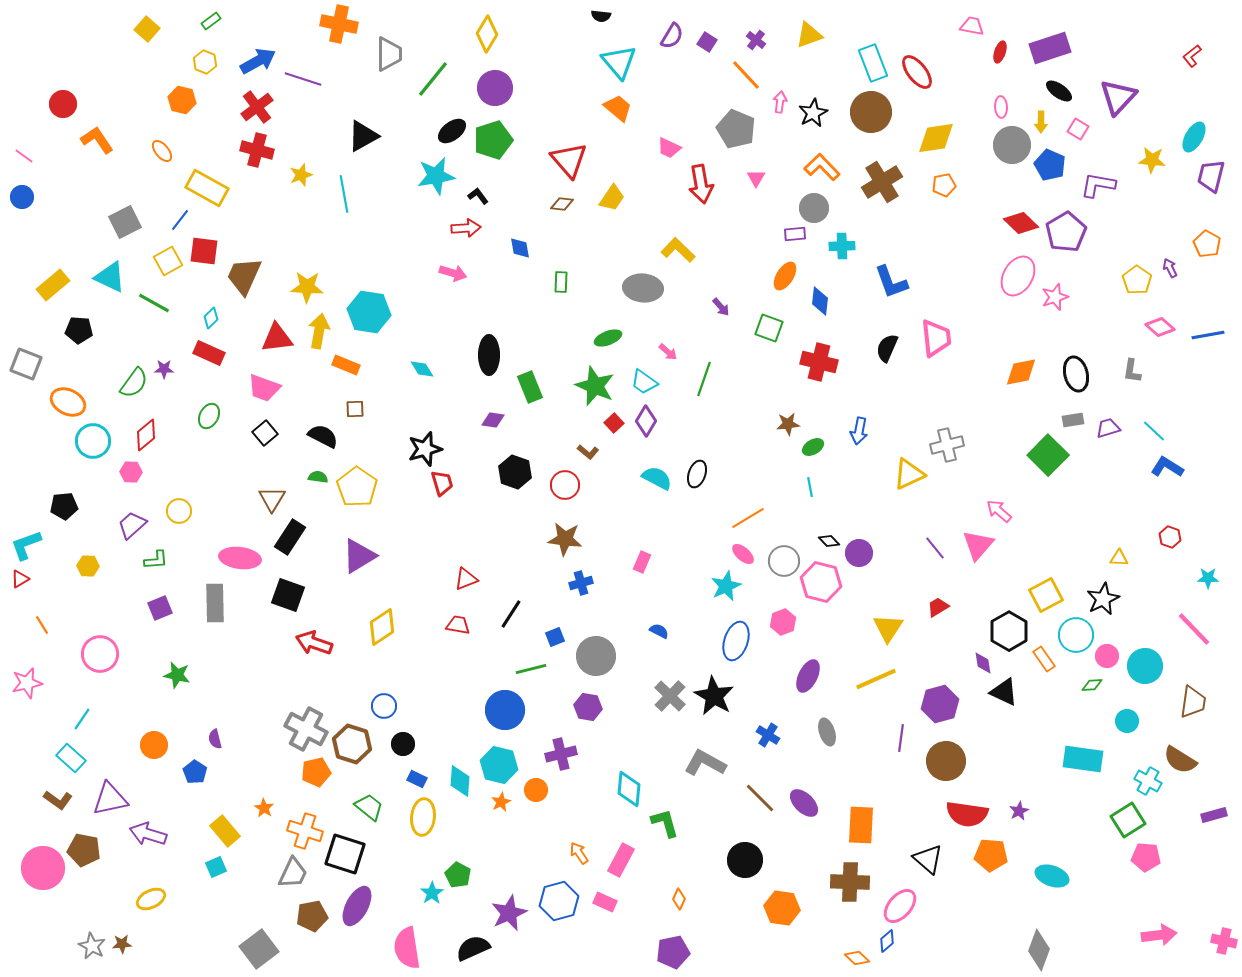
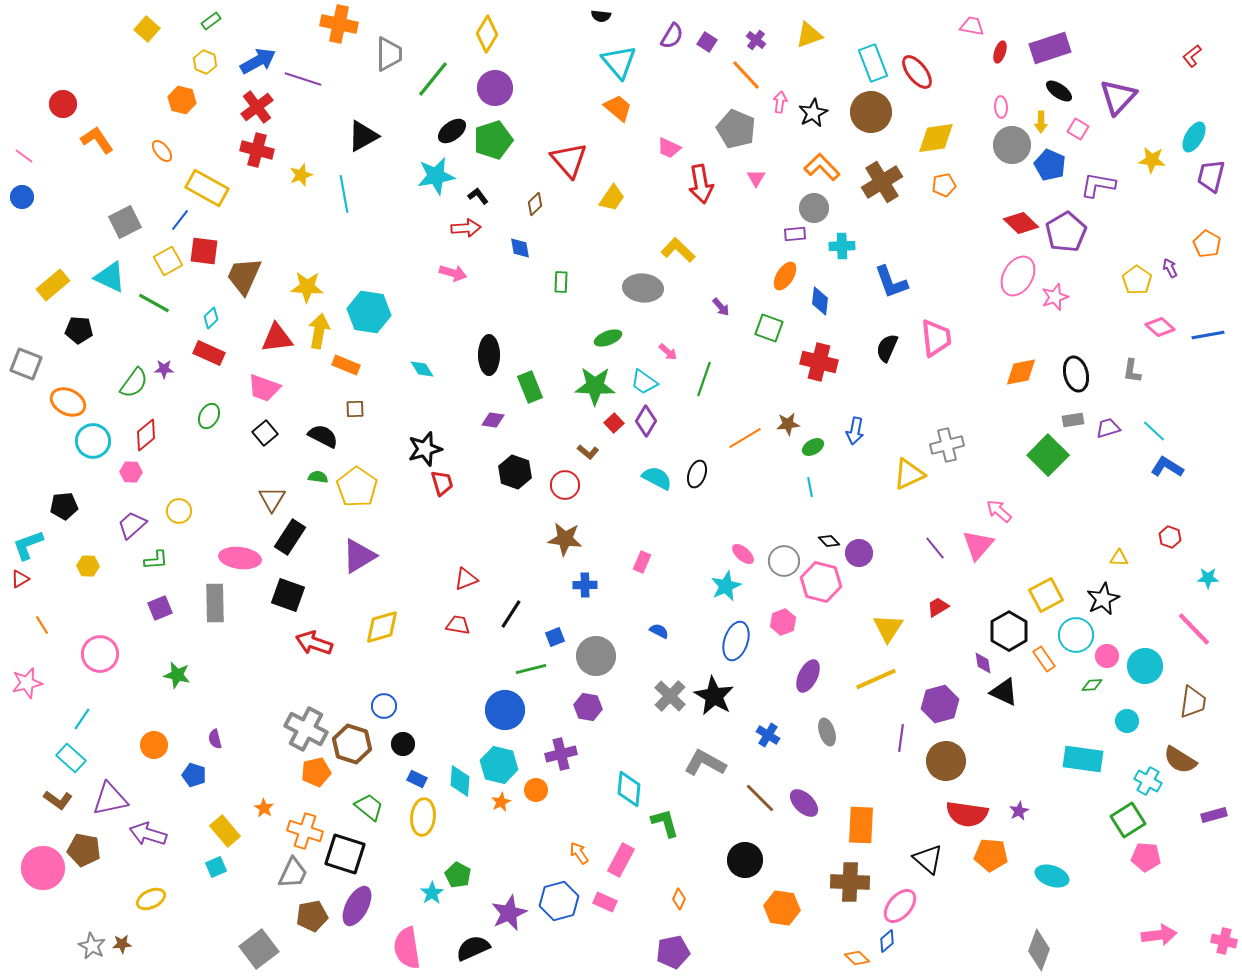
brown diamond at (562, 204): moved 27 px left; rotated 50 degrees counterclockwise
green star at (595, 386): rotated 21 degrees counterclockwise
blue arrow at (859, 431): moved 4 px left
orange line at (748, 518): moved 3 px left, 80 px up
cyan L-shape at (26, 545): moved 2 px right
blue cross at (581, 583): moved 4 px right, 2 px down; rotated 15 degrees clockwise
yellow diamond at (382, 627): rotated 18 degrees clockwise
blue pentagon at (195, 772): moved 1 px left, 3 px down; rotated 15 degrees counterclockwise
